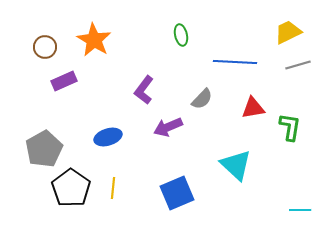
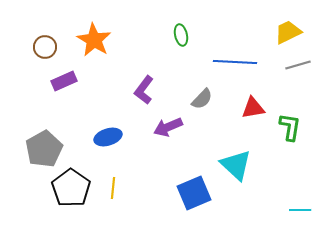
blue square: moved 17 px right
